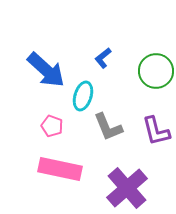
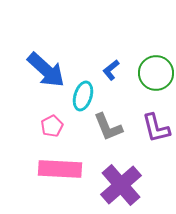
blue L-shape: moved 8 px right, 12 px down
green circle: moved 2 px down
pink pentagon: rotated 25 degrees clockwise
purple L-shape: moved 3 px up
pink rectangle: rotated 9 degrees counterclockwise
purple cross: moved 6 px left, 3 px up
